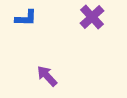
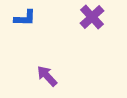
blue L-shape: moved 1 px left
